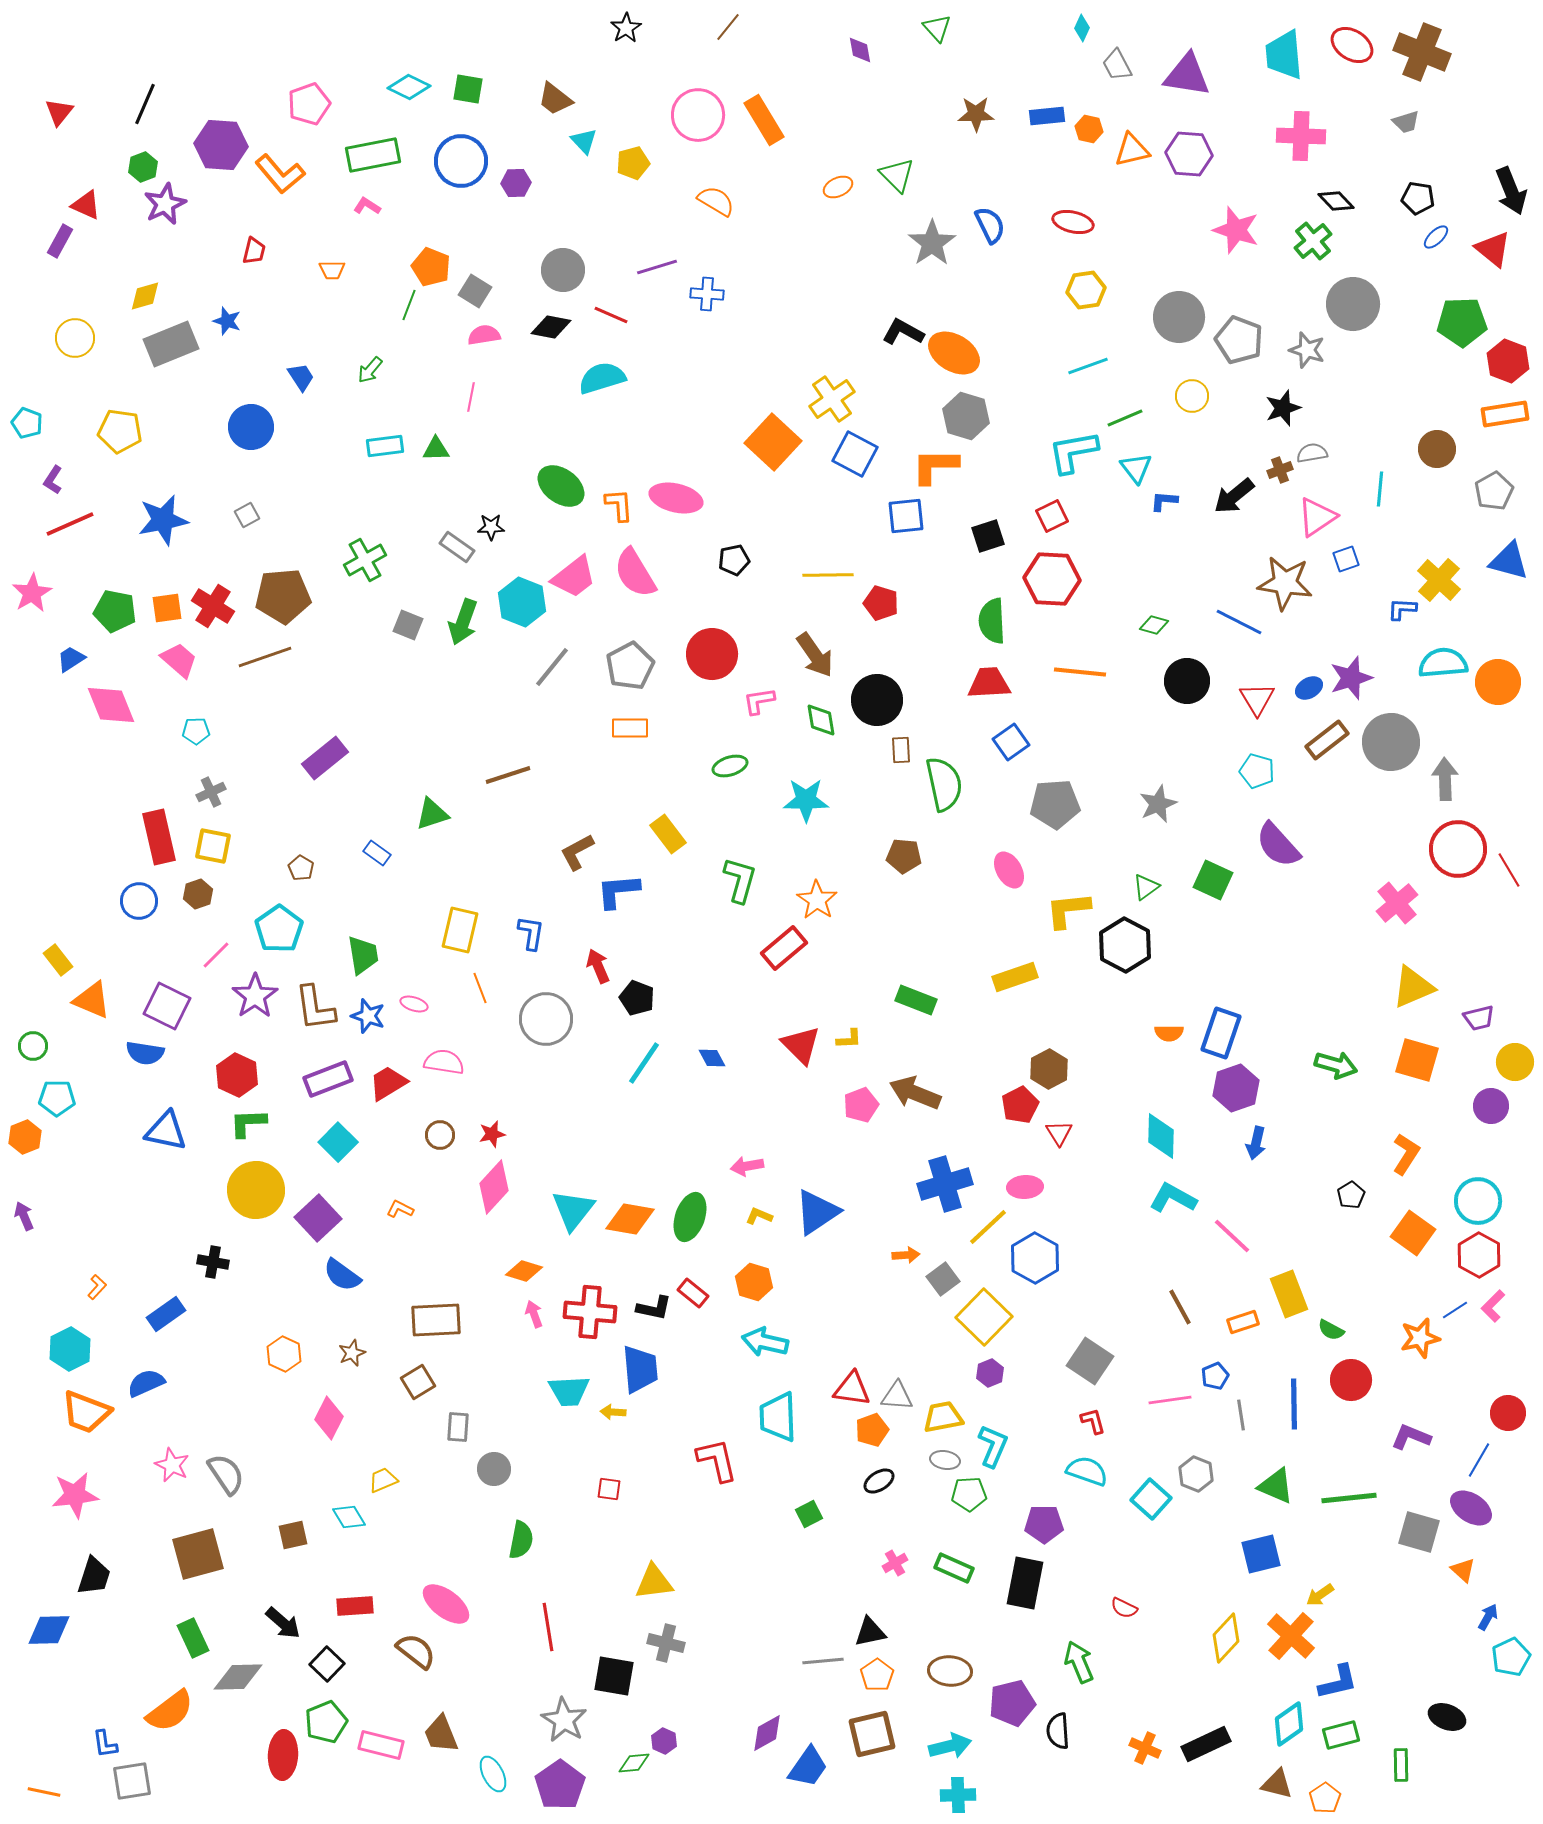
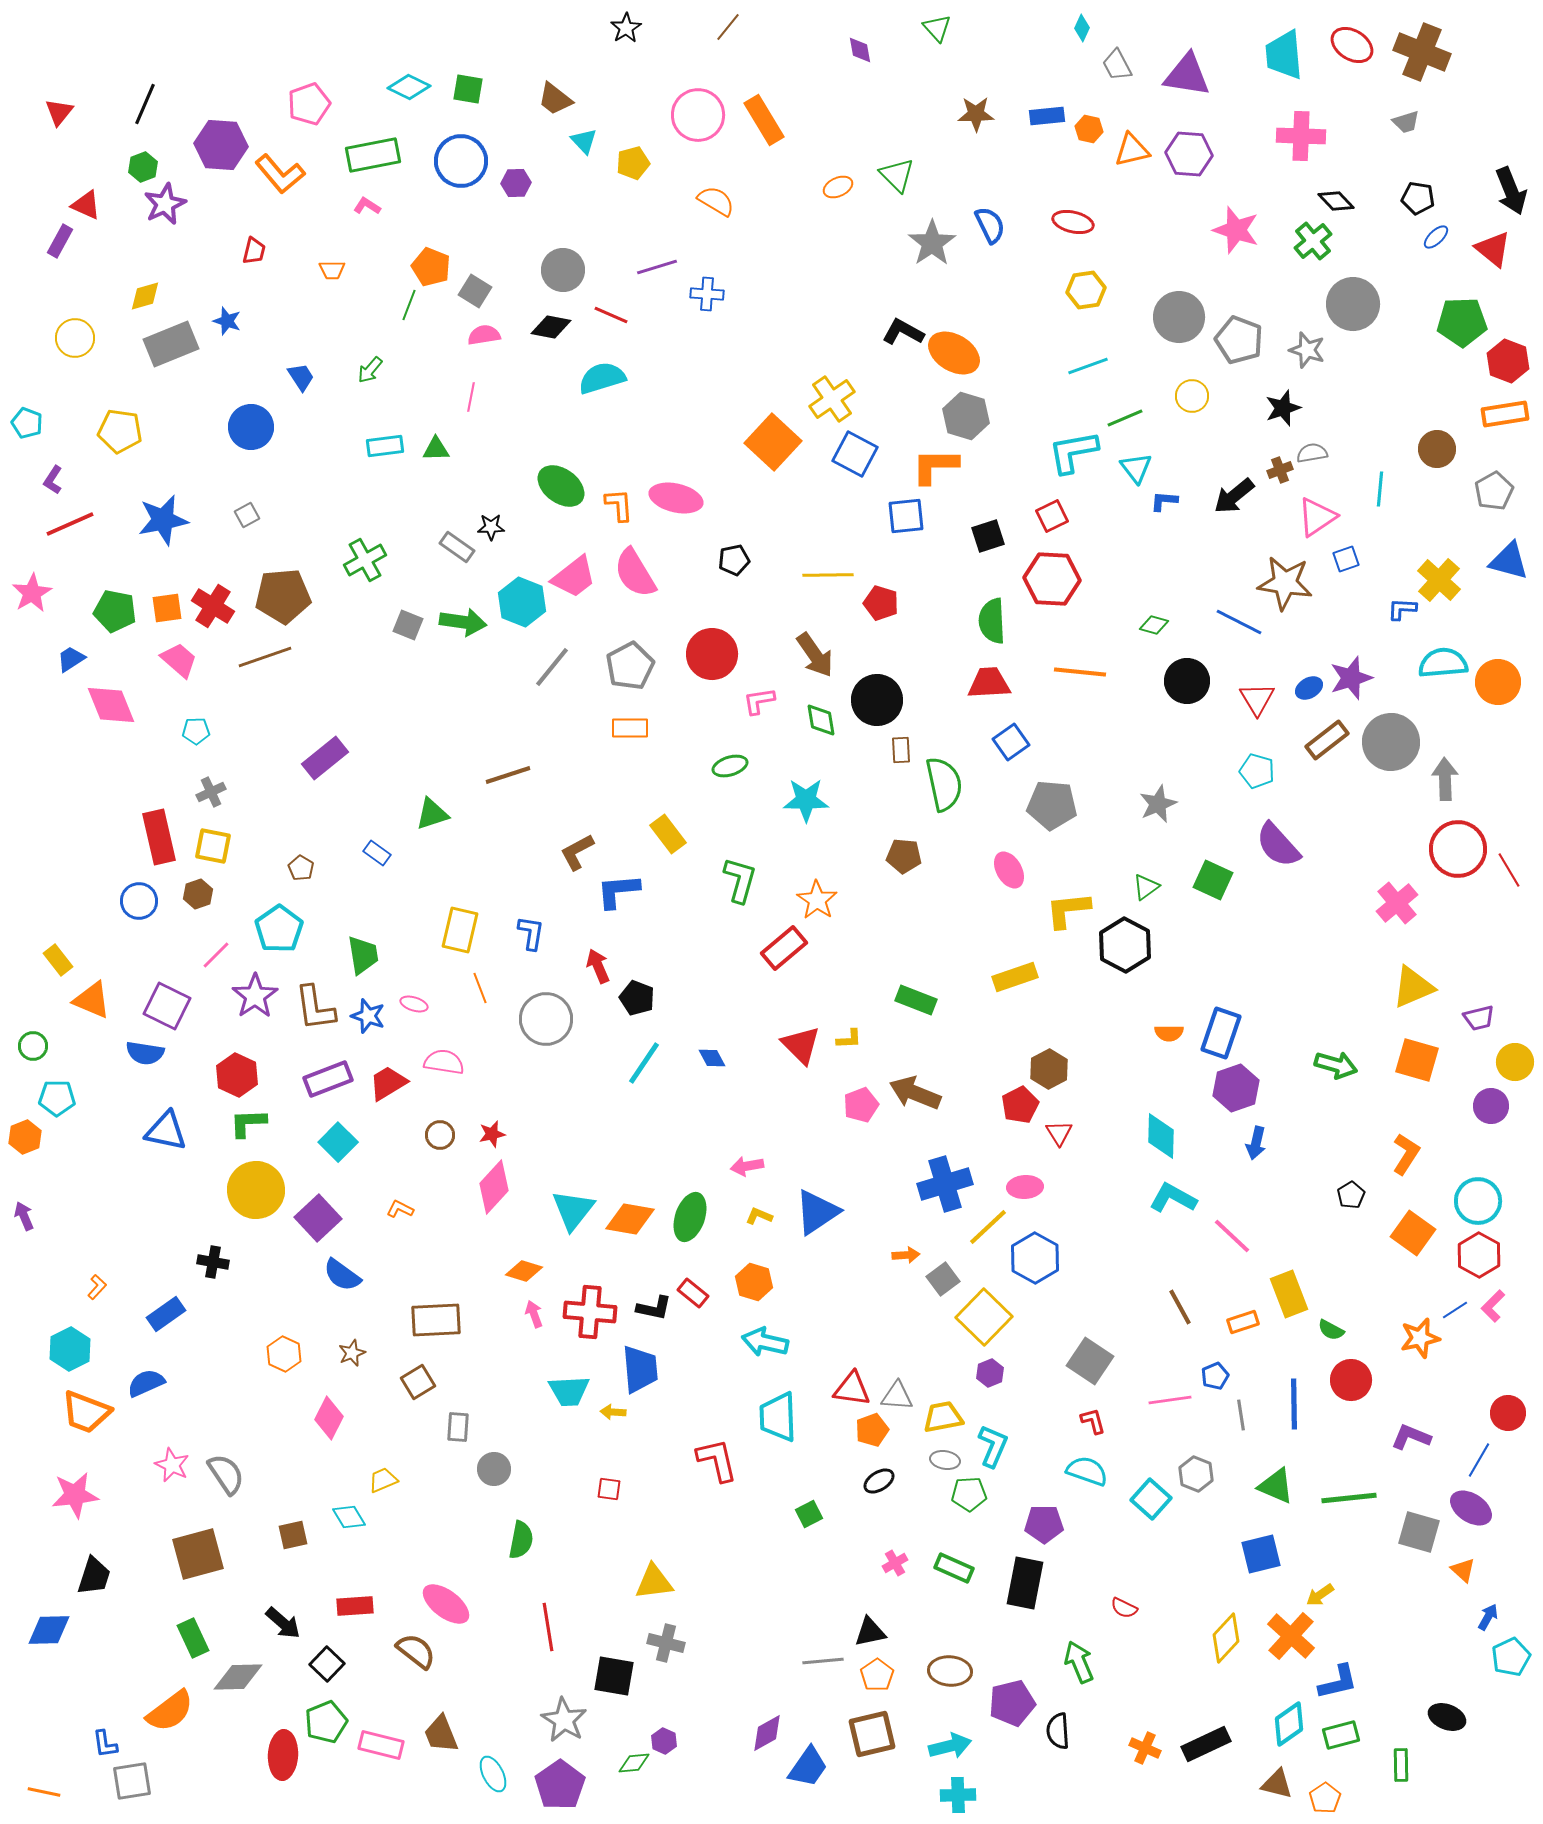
green arrow at (463, 622): rotated 102 degrees counterclockwise
gray pentagon at (1055, 804): moved 3 px left, 1 px down; rotated 9 degrees clockwise
